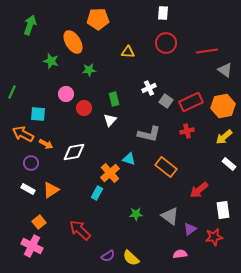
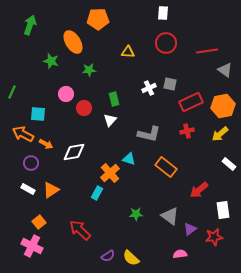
gray square at (166, 101): moved 4 px right, 17 px up; rotated 24 degrees counterclockwise
yellow arrow at (224, 137): moved 4 px left, 3 px up
